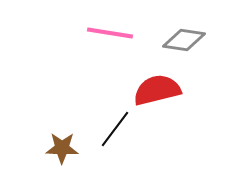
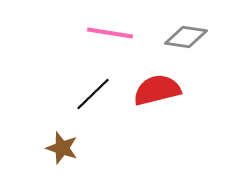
gray diamond: moved 2 px right, 3 px up
black line: moved 22 px left, 35 px up; rotated 9 degrees clockwise
brown star: rotated 16 degrees clockwise
